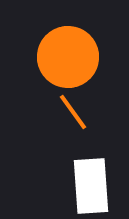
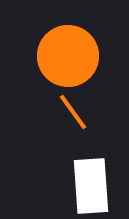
orange circle: moved 1 px up
